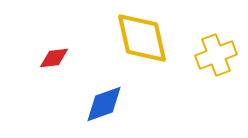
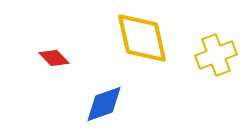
red diamond: rotated 52 degrees clockwise
